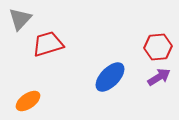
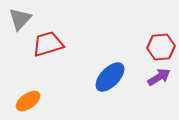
red hexagon: moved 3 px right
